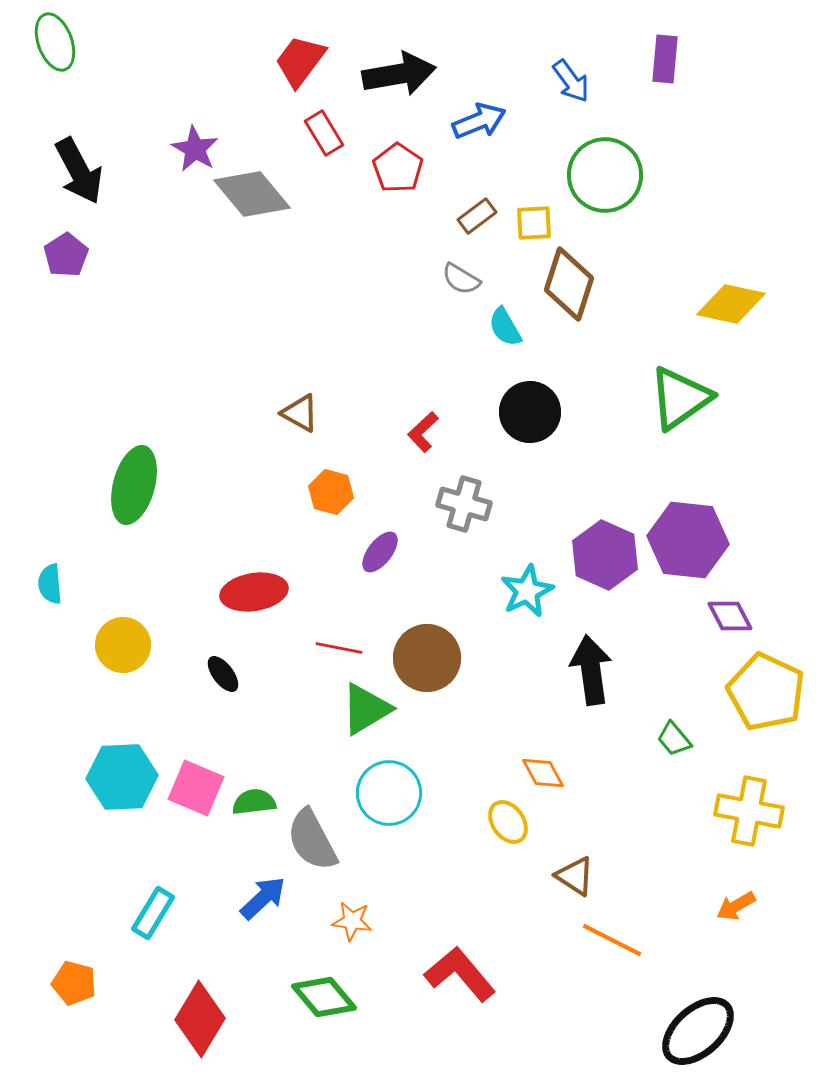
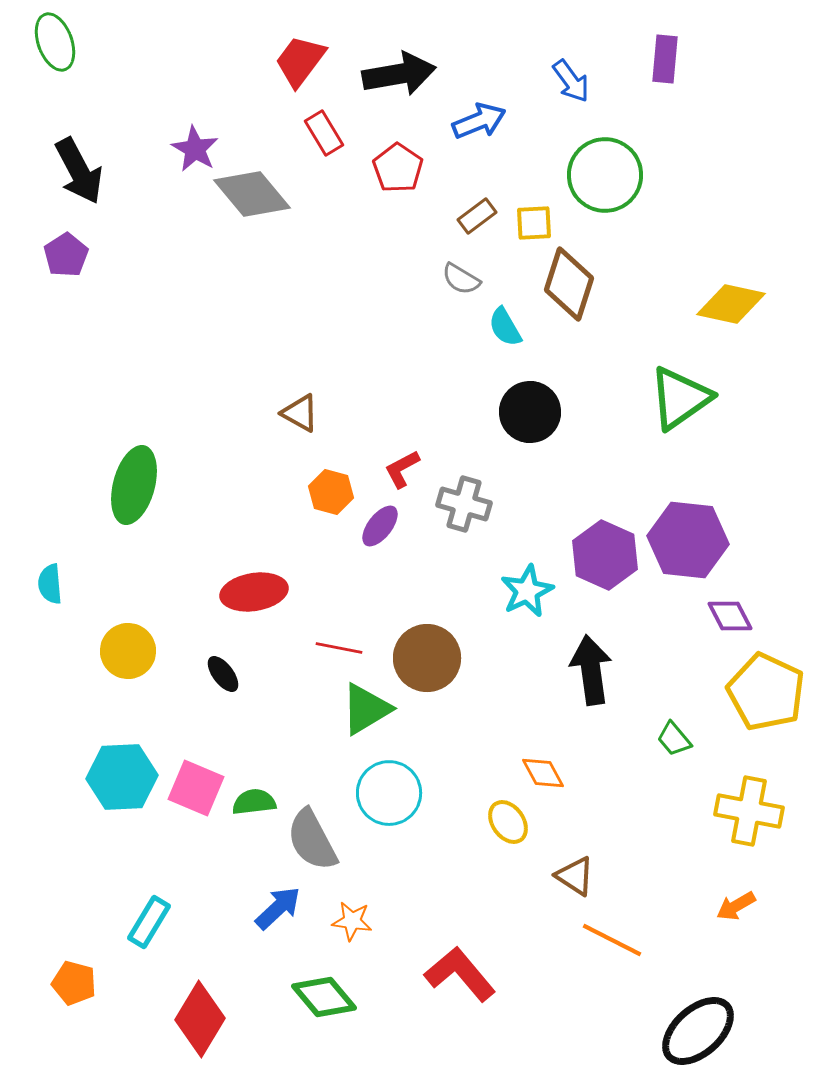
red L-shape at (423, 432): moved 21 px left, 37 px down; rotated 15 degrees clockwise
purple ellipse at (380, 552): moved 26 px up
yellow circle at (123, 645): moved 5 px right, 6 px down
blue arrow at (263, 898): moved 15 px right, 10 px down
cyan rectangle at (153, 913): moved 4 px left, 9 px down
